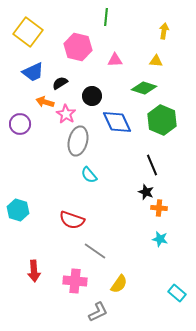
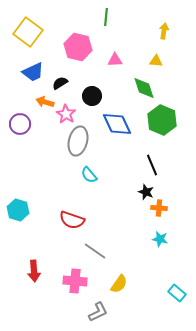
green diamond: rotated 55 degrees clockwise
blue diamond: moved 2 px down
